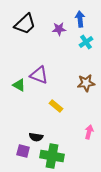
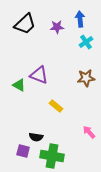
purple star: moved 2 px left, 2 px up
brown star: moved 5 px up
pink arrow: rotated 56 degrees counterclockwise
